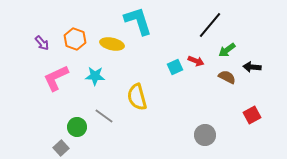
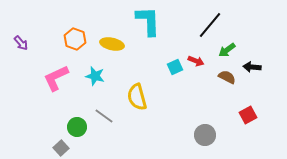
cyan L-shape: moved 10 px right; rotated 16 degrees clockwise
purple arrow: moved 21 px left
cyan star: rotated 12 degrees clockwise
red square: moved 4 px left
